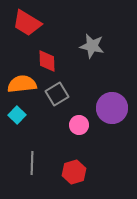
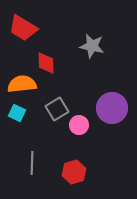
red trapezoid: moved 4 px left, 5 px down
red diamond: moved 1 px left, 2 px down
gray square: moved 15 px down
cyan square: moved 2 px up; rotated 18 degrees counterclockwise
